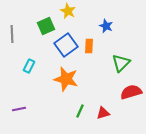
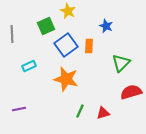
cyan rectangle: rotated 40 degrees clockwise
